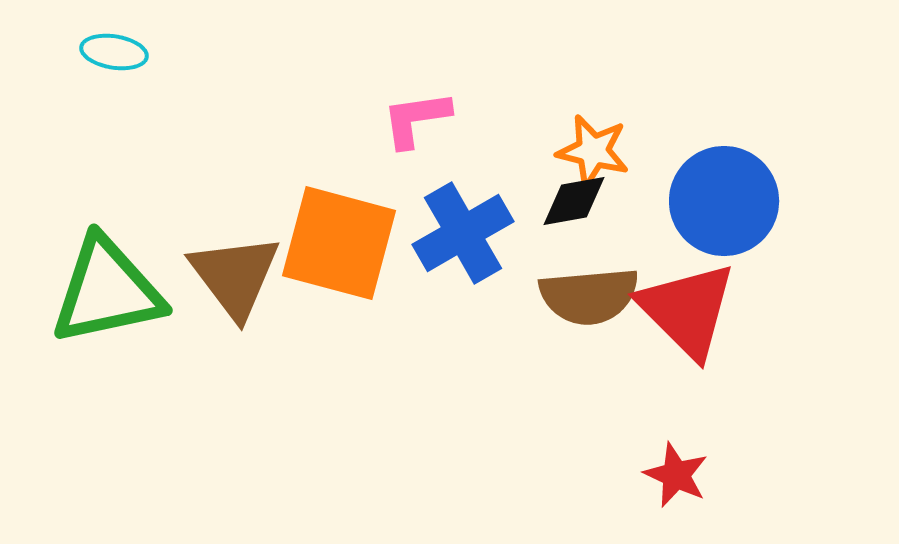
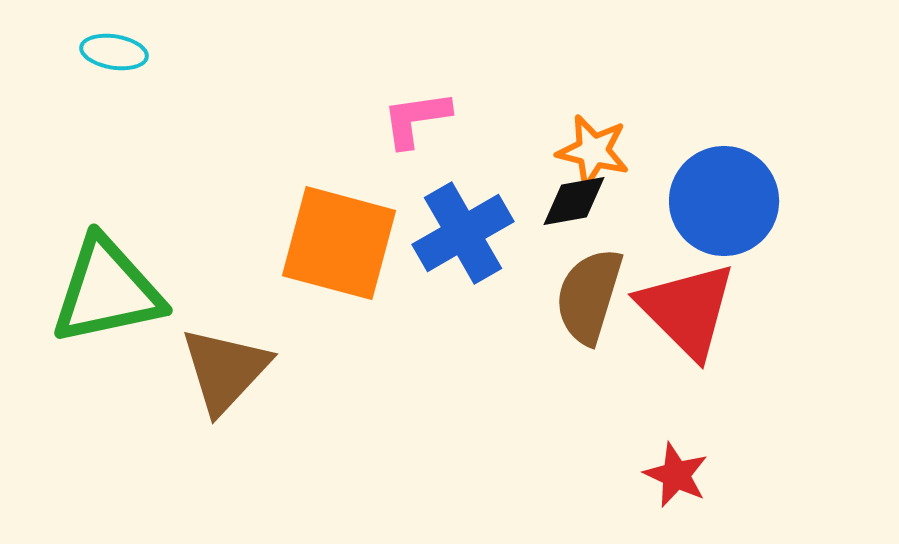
brown triangle: moved 10 px left, 94 px down; rotated 20 degrees clockwise
brown semicircle: rotated 112 degrees clockwise
